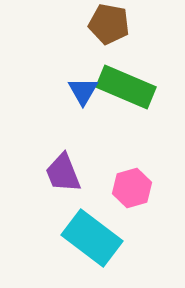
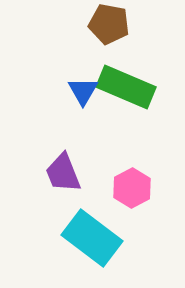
pink hexagon: rotated 12 degrees counterclockwise
